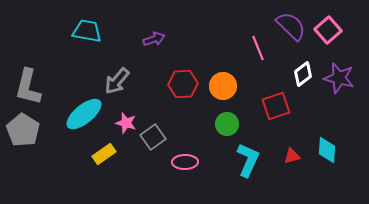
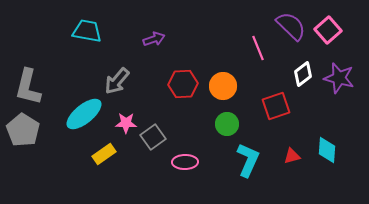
pink star: rotated 15 degrees counterclockwise
